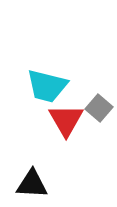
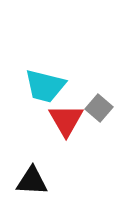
cyan trapezoid: moved 2 px left
black triangle: moved 3 px up
